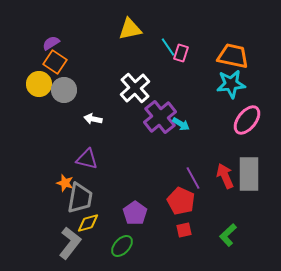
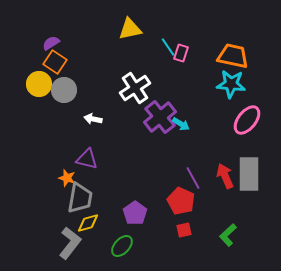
cyan star: rotated 12 degrees clockwise
white cross: rotated 8 degrees clockwise
orange star: moved 2 px right, 5 px up
